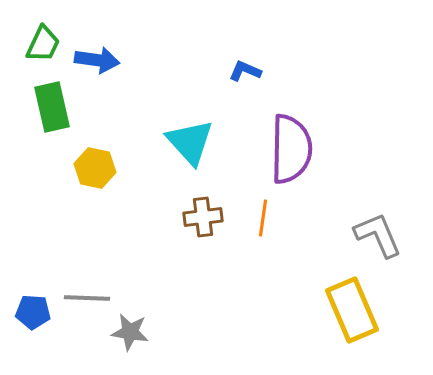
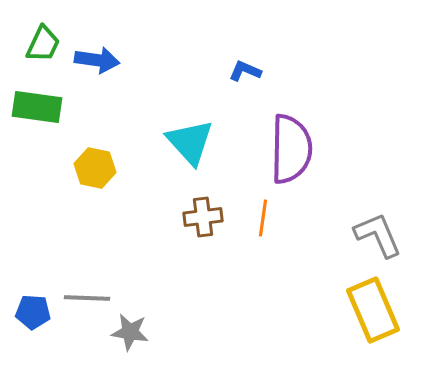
green rectangle: moved 15 px left; rotated 69 degrees counterclockwise
yellow rectangle: moved 21 px right
